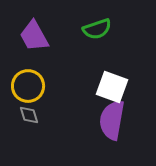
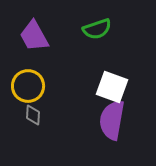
gray diamond: moved 4 px right; rotated 20 degrees clockwise
